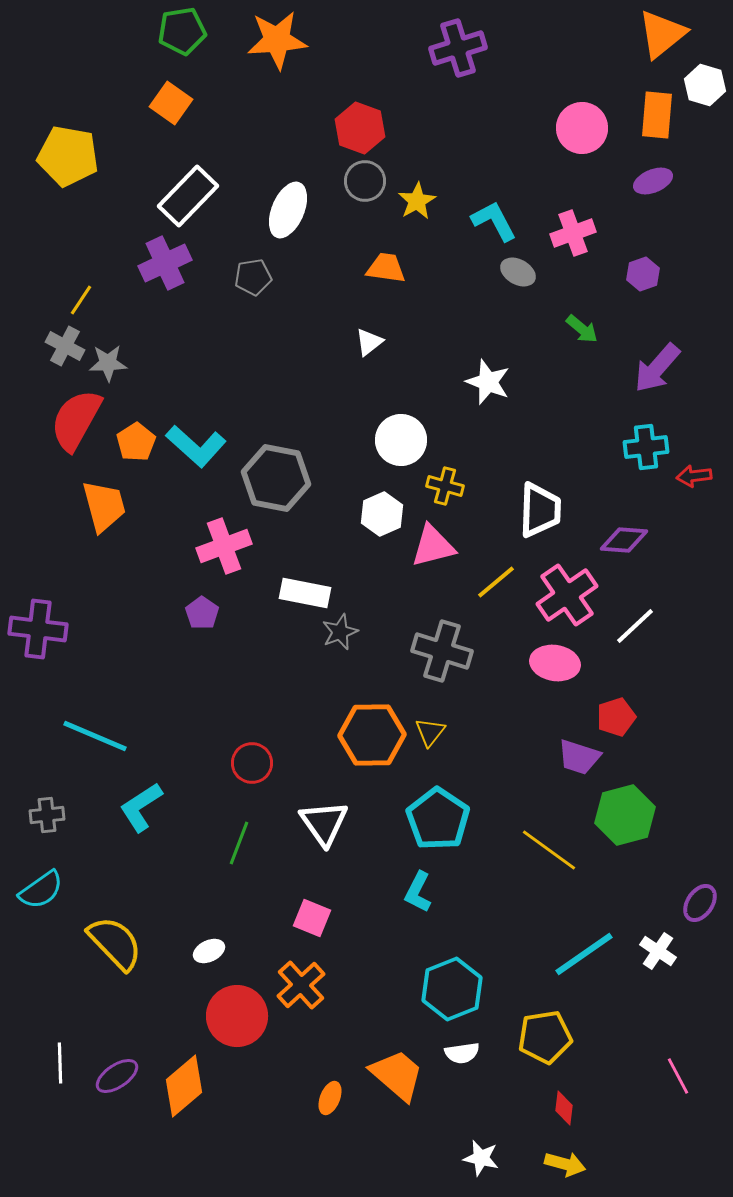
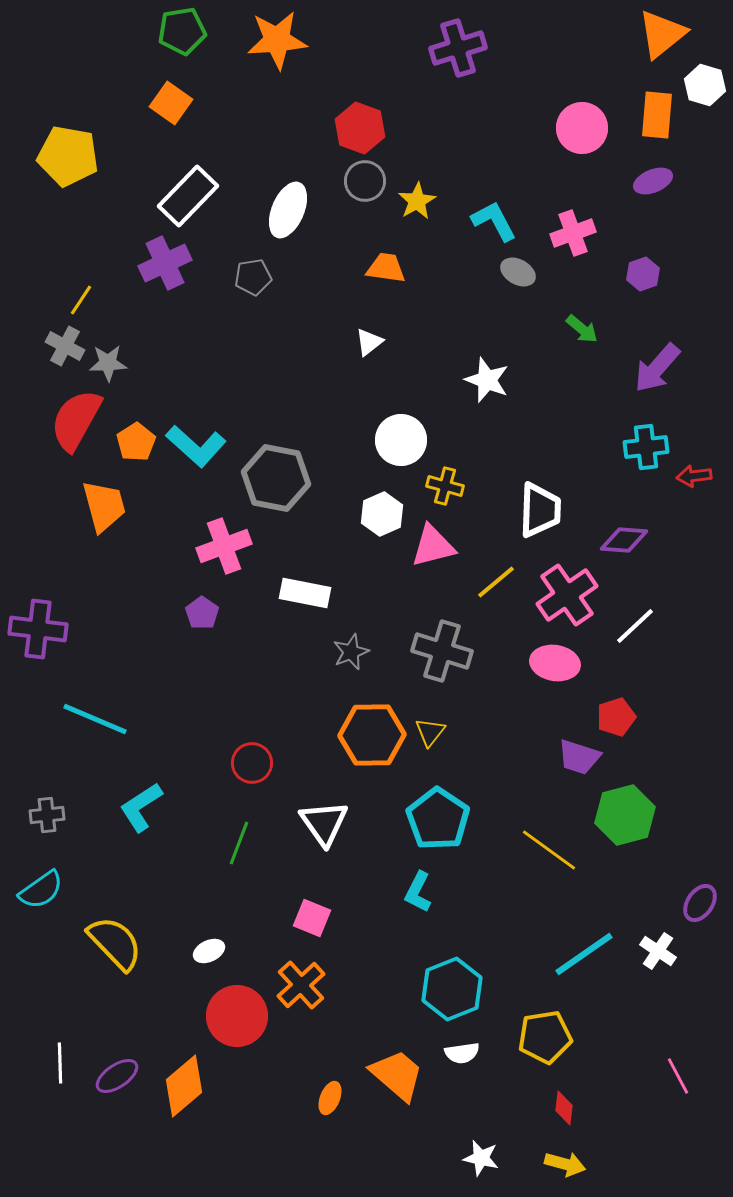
white star at (488, 382): moved 1 px left, 2 px up
gray star at (340, 632): moved 11 px right, 20 px down
cyan line at (95, 736): moved 17 px up
